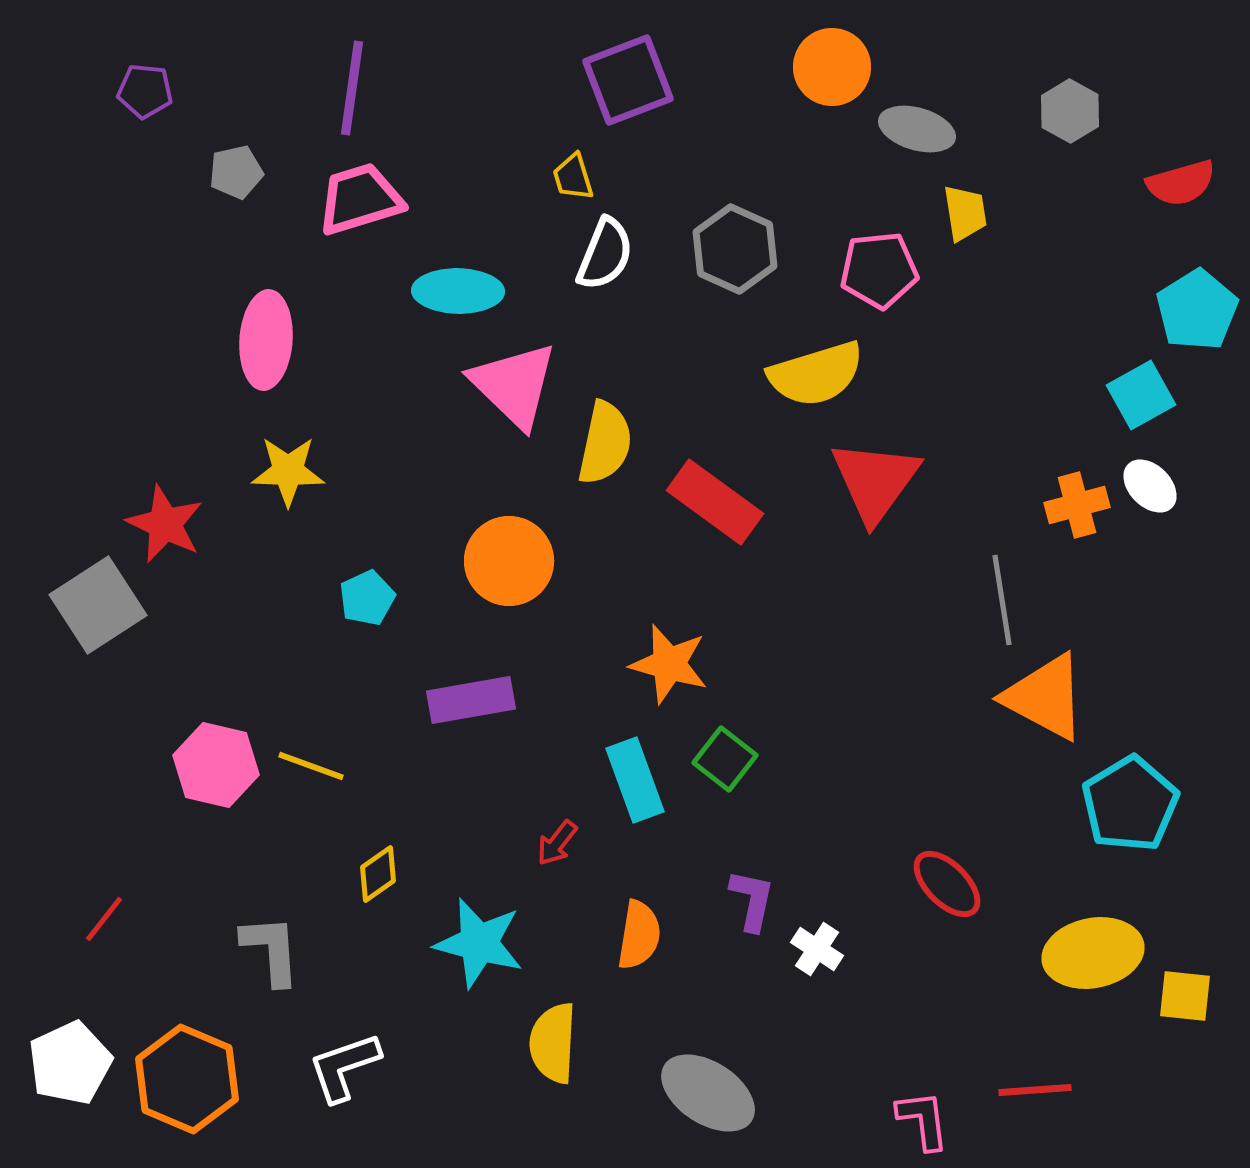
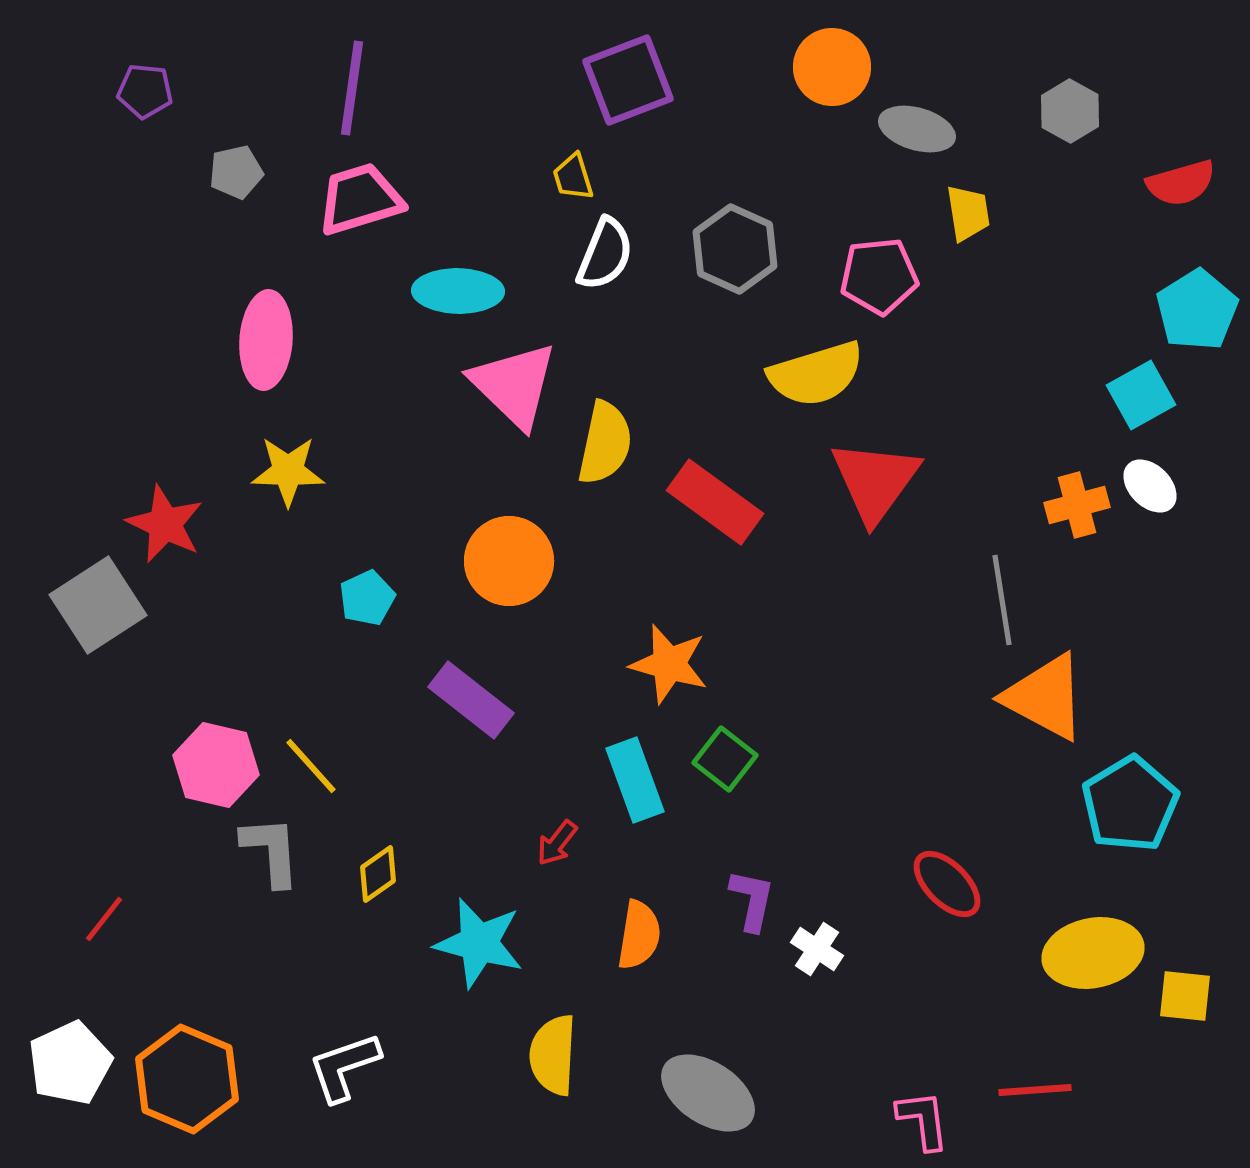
yellow trapezoid at (965, 213): moved 3 px right
pink pentagon at (879, 270): moved 6 px down
purple rectangle at (471, 700): rotated 48 degrees clockwise
yellow line at (311, 766): rotated 28 degrees clockwise
gray L-shape at (271, 950): moved 99 px up
yellow semicircle at (553, 1043): moved 12 px down
